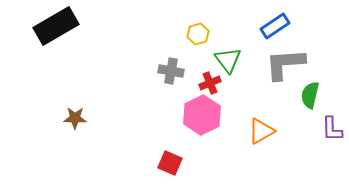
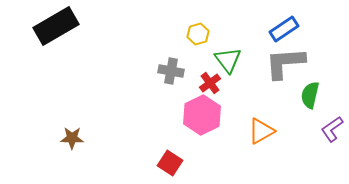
blue rectangle: moved 9 px right, 3 px down
gray L-shape: moved 1 px up
red cross: rotated 15 degrees counterclockwise
brown star: moved 3 px left, 20 px down
purple L-shape: rotated 56 degrees clockwise
red square: rotated 10 degrees clockwise
